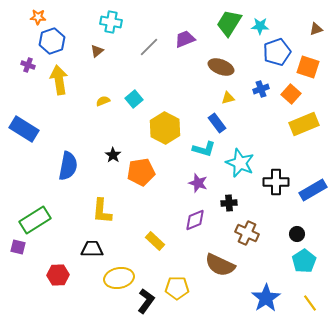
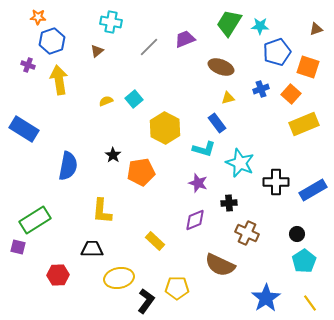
yellow semicircle at (103, 101): moved 3 px right
